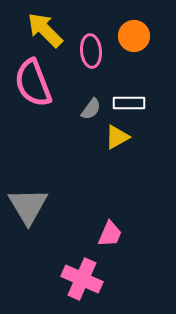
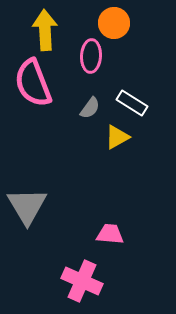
yellow arrow: rotated 42 degrees clockwise
orange circle: moved 20 px left, 13 px up
pink ellipse: moved 5 px down; rotated 8 degrees clockwise
white rectangle: moved 3 px right; rotated 32 degrees clockwise
gray semicircle: moved 1 px left, 1 px up
gray triangle: moved 1 px left
pink trapezoid: rotated 108 degrees counterclockwise
pink cross: moved 2 px down
